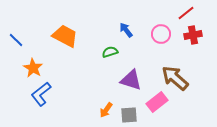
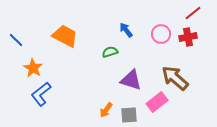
red line: moved 7 px right
red cross: moved 5 px left, 2 px down
